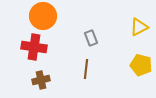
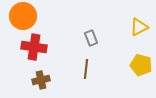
orange circle: moved 20 px left
